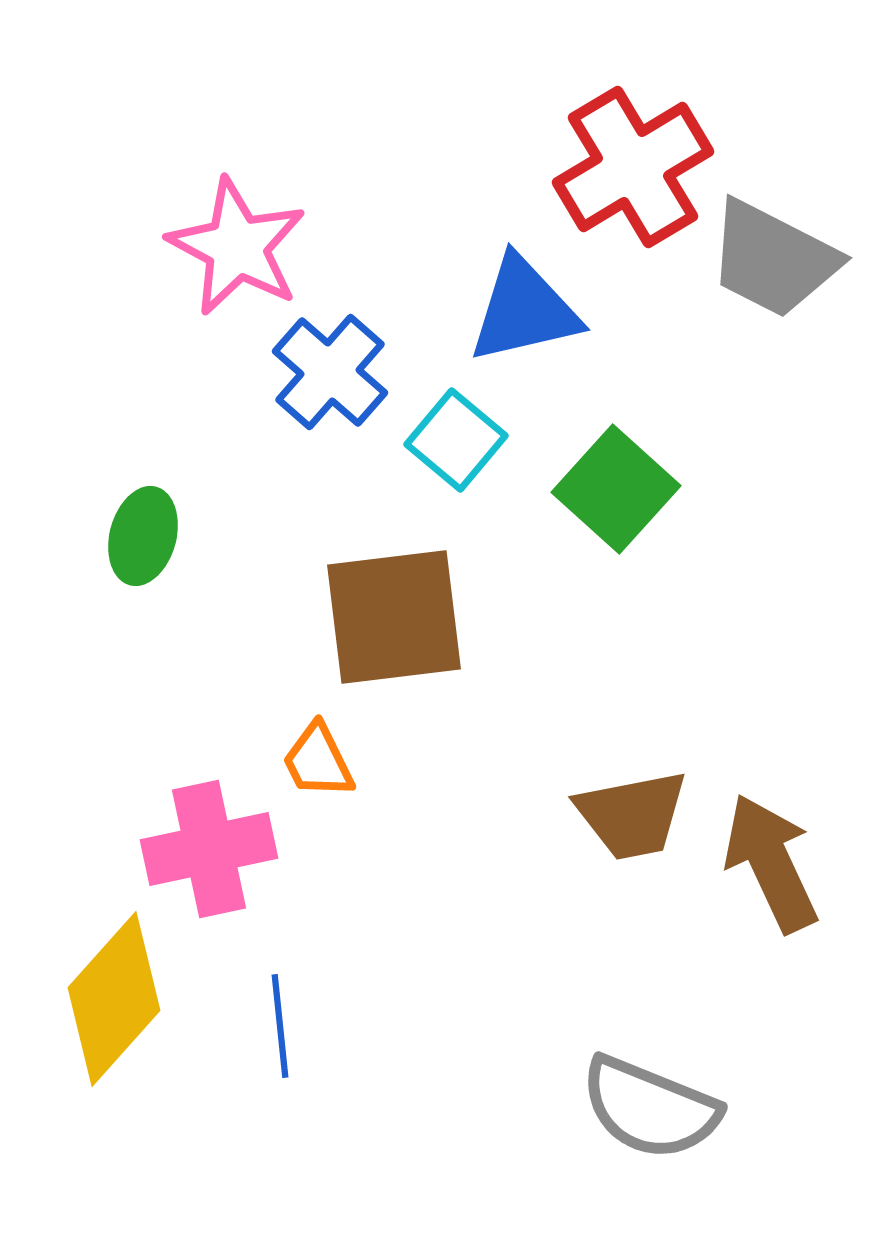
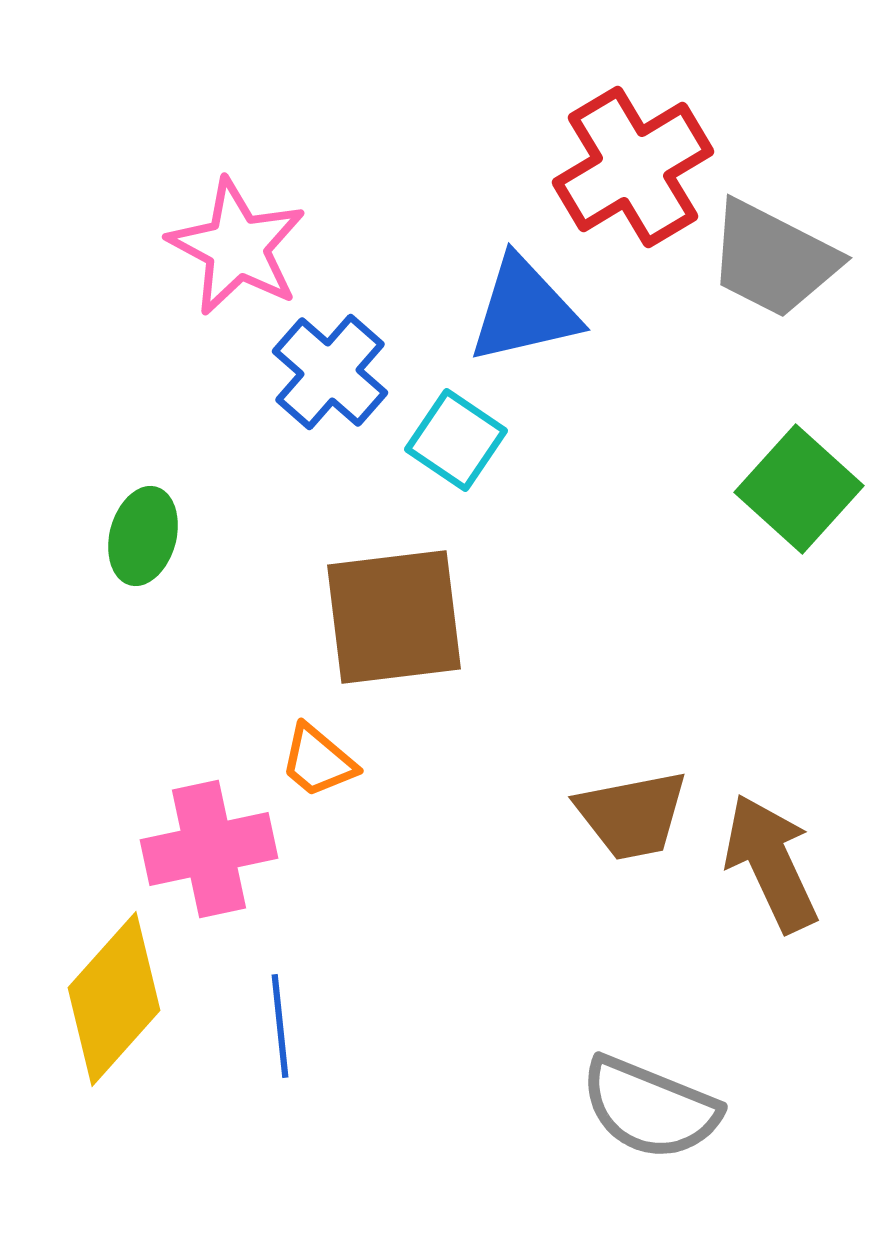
cyan square: rotated 6 degrees counterclockwise
green square: moved 183 px right
orange trapezoid: rotated 24 degrees counterclockwise
